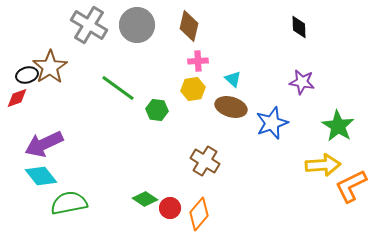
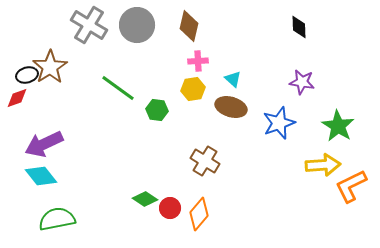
blue star: moved 7 px right
green semicircle: moved 12 px left, 16 px down
